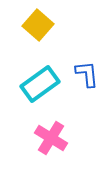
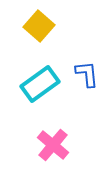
yellow square: moved 1 px right, 1 px down
pink cross: moved 2 px right, 7 px down; rotated 8 degrees clockwise
